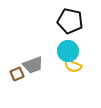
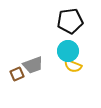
black pentagon: rotated 20 degrees counterclockwise
